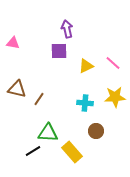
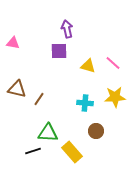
yellow triangle: moved 2 px right; rotated 42 degrees clockwise
black line: rotated 14 degrees clockwise
